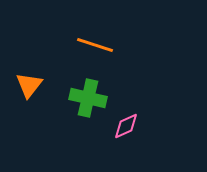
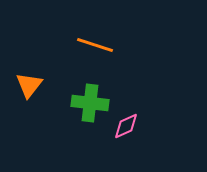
green cross: moved 2 px right, 5 px down; rotated 6 degrees counterclockwise
